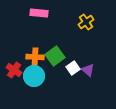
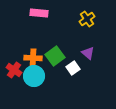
yellow cross: moved 1 px right, 3 px up
orange cross: moved 2 px left, 1 px down
purple triangle: moved 17 px up
